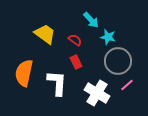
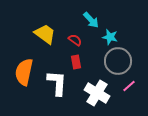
cyan star: moved 2 px right
red rectangle: rotated 16 degrees clockwise
orange semicircle: moved 1 px up
pink line: moved 2 px right, 1 px down
